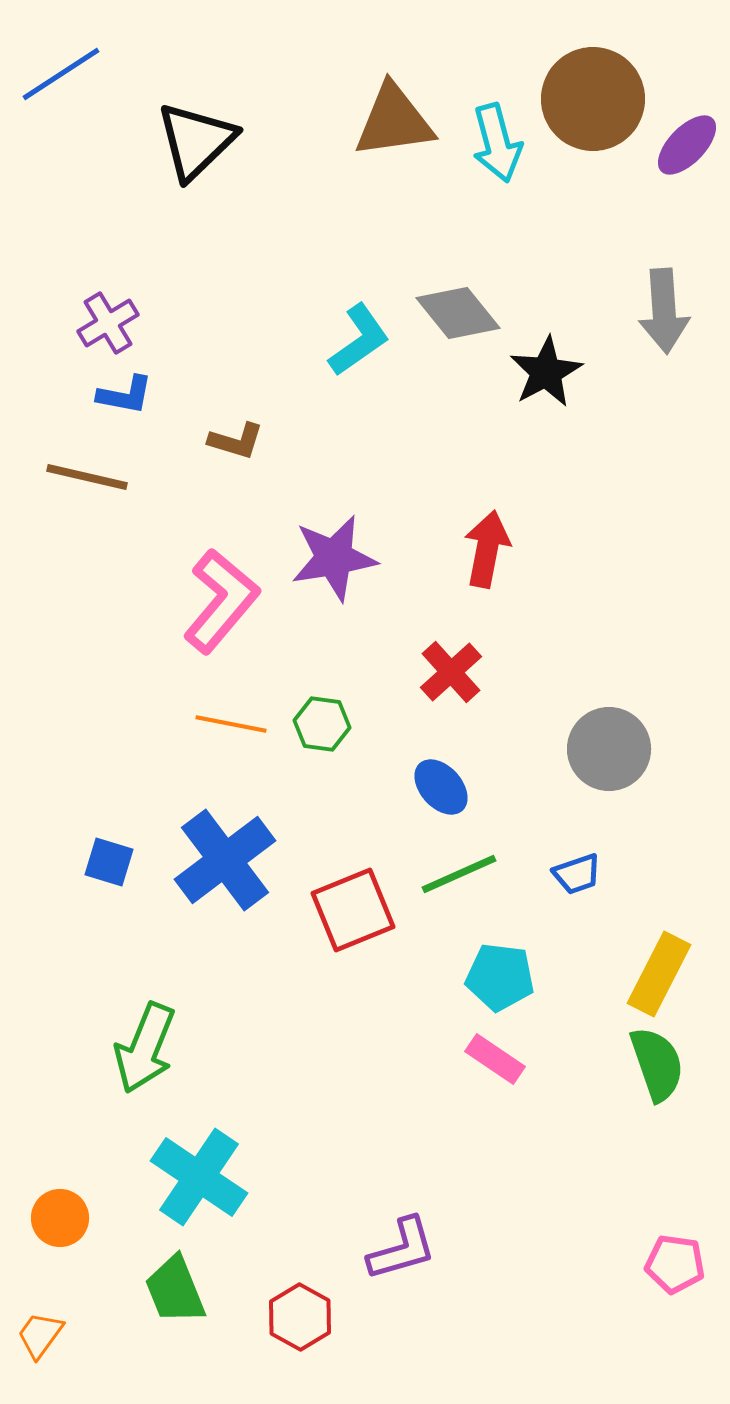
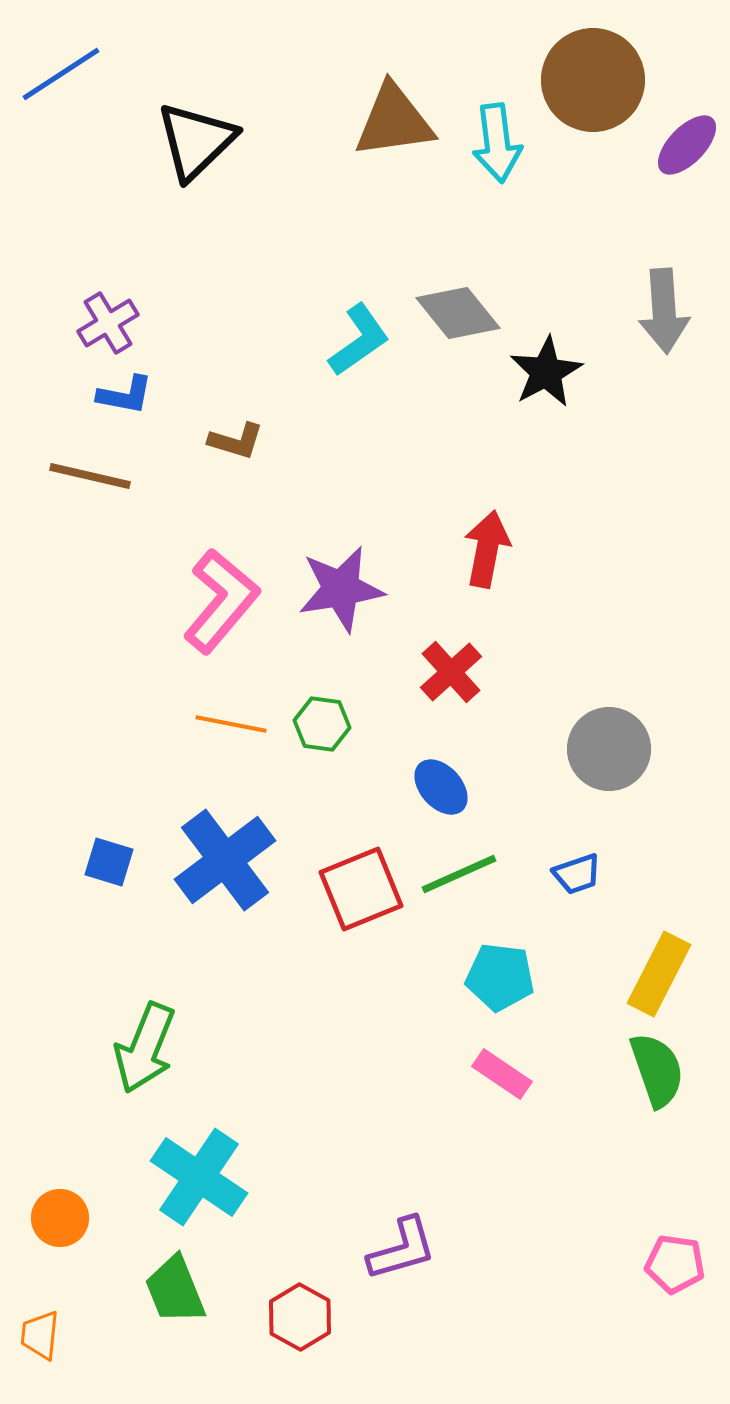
brown circle: moved 19 px up
cyan arrow: rotated 8 degrees clockwise
brown line: moved 3 px right, 1 px up
purple star: moved 7 px right, 31 px down
red square: moved 8 px right, 21 px up
pink rectangle: moved 7 px right, 15 px down
green semicircle: moved 6 px down
orange trapezoid: rotated 30 degrees counterclockwise
